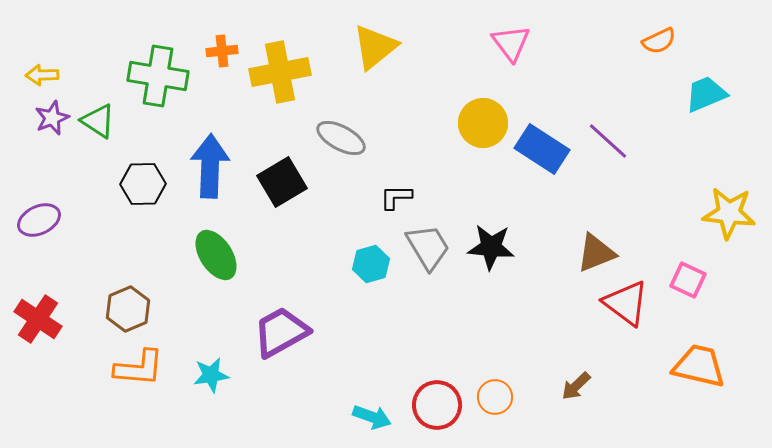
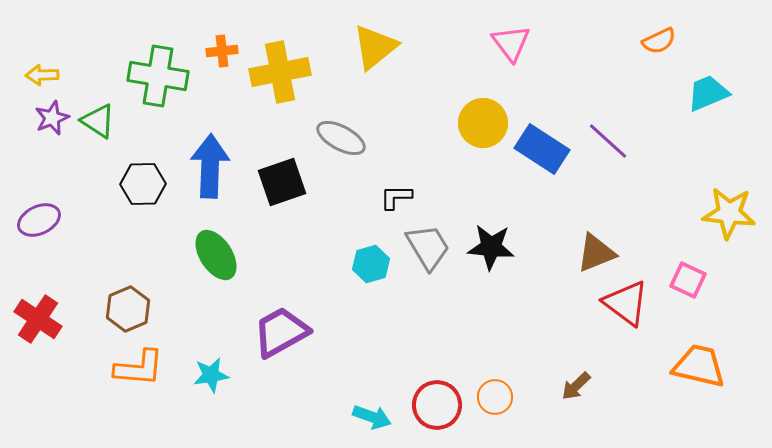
cyan trapezoid: moved 2 px right, 1 px up
black square: rotated 12 degrees clockwise
